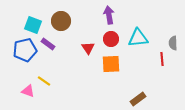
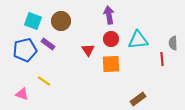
cyan square: moved 4 px up
cyan triangle: moved 2 px down
red triangle: moved 2 px down
pink triangle: moved 6 px left, 3 px down
